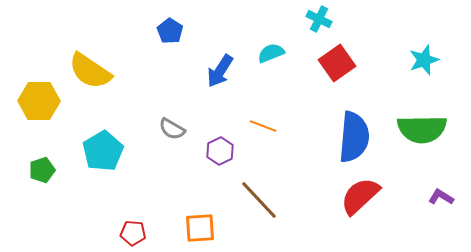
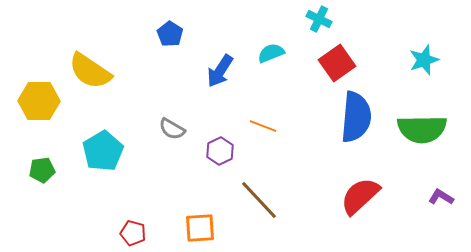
blue pentagon: moved 3 px down
blue semicircle: moved 2 px right, 20 px up
green pentagon: rotated 10 degrees clockwise
red pentagon: rotated 10 degrees clockwise
